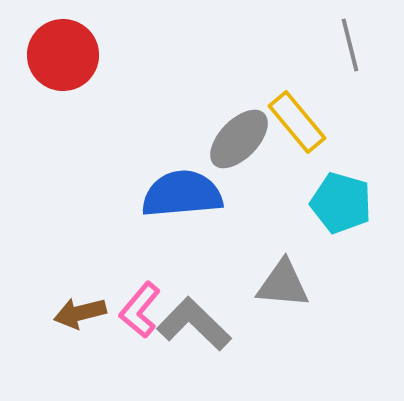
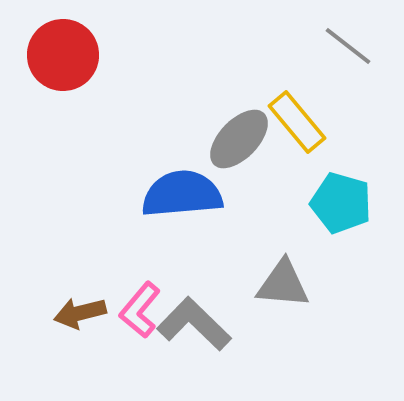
gray line: moved 2 px left, 1 px down; rotated 38 degrees counterclockwise
